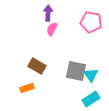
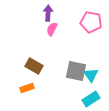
brown rectangle: moved 3 px left
